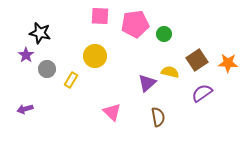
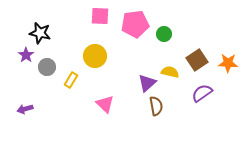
gray circle: moved 2 px up
pink triangle: moved 7 px left, 8 px up
brown semicircle: moved 2 px left, 11 px up
